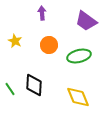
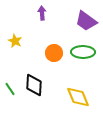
orange circle: moved 5 px right, 8 px down
green ellipse: moved 4 px right, 4 px up; rotated 15 degrees clockwise
